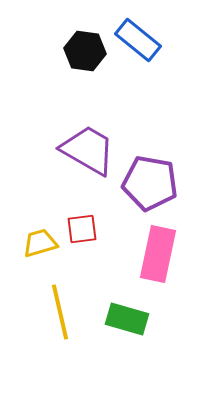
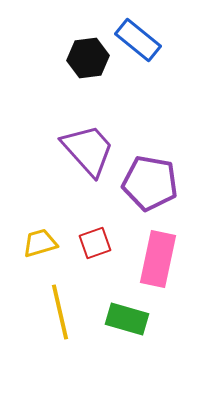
black hexagon: moved 3 px right, 7 px down; rotated 15 degrees counterclockwise
purple trapezoid: rotated 18 degrees clockwise
red square: moved 13 px right, 14 px down; rotated 12 degrees counterclockwise
pink rectangle: moved 5 px down
